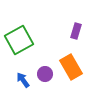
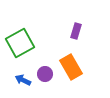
green square: moved 1 px right, 3 px down
blue arrow: rotated 28 degrees counterclockwise
